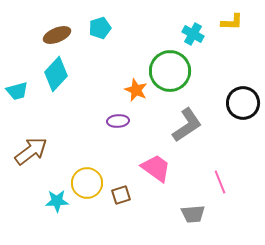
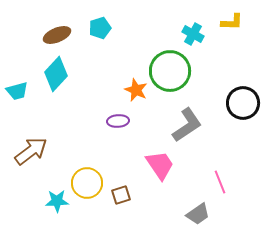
pink trapezoid: moved 4 px right, 3 px up; rotated 20 degrees clockwise
gray trapezoid: moved 5 px right; rotated 30 degrees counterclockwise
